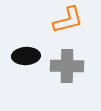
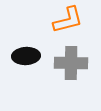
gray cross: moved 4 px right, 3 px up
